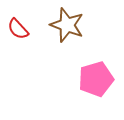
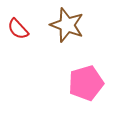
pink pentagon: moved 10 px left, 4 px down
